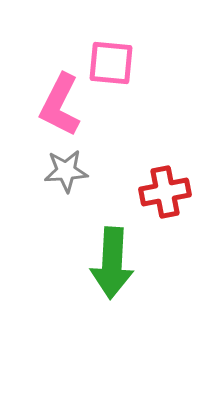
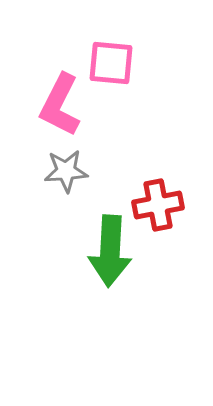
red cross: moved 7 px left, 13 px down
green arrow: moved 2 px left, 12 px up
